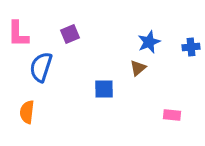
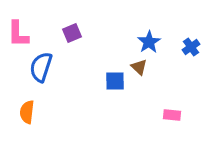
purple square: moved 2 px right, 1 px up
blue star: rotated 10 degrees counterclockwise
blue cross: rotated 30 degrees counterclockwise
brown triangle: moved 1 px right, 1 px up; rotated 36 degrees counterclockwise
blue square: moved 11 px right, 8 px up
